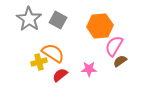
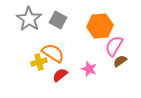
pink star: rotated 21 degrees clockwise
